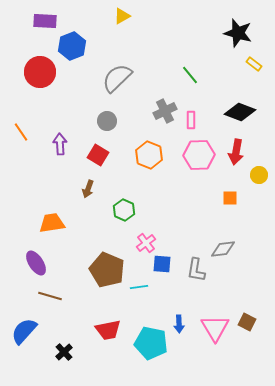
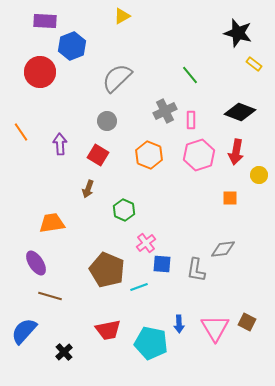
pink hexagon: rotated 16 degrees counterclockwise
cyan line: rotated 12 degrees counterclockwise
